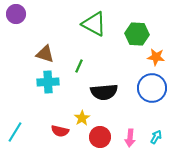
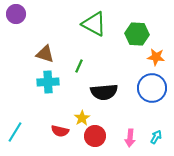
red circle: moved 5 px left, 1 px up
